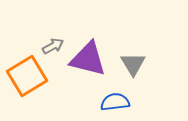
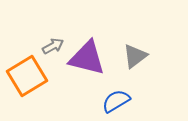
purple triangle: moved 1 px left, 1 px up
gray triangle: moved 2 px right, 8 px up; rotated 24 degrees clockwise
blue semicircle: moved 1 px right, 1 px up; rotated 24 degrees counterclockwise
